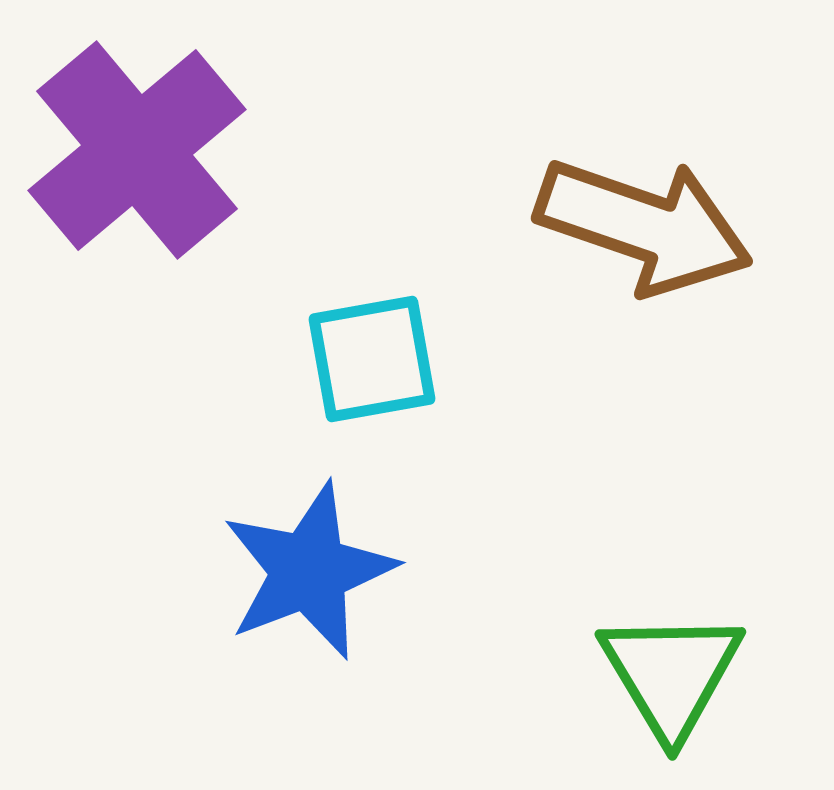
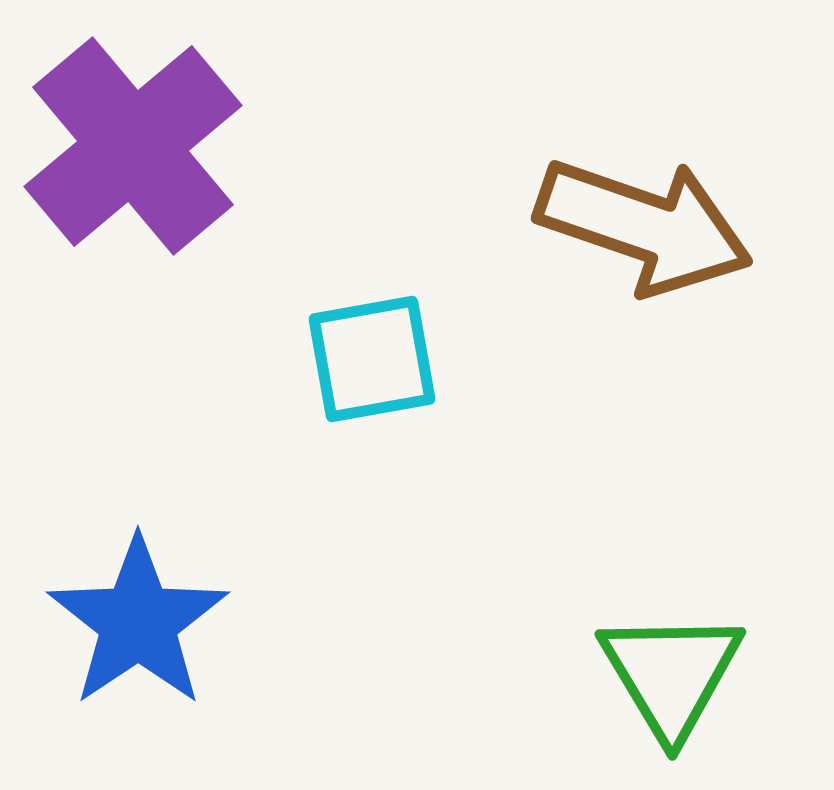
purple cross: moved 4 px left, 4 px up
blue star: moved 171 px left, 51 px down; rotated 13 degrees counterclockwise
